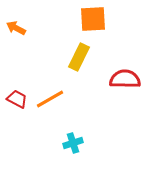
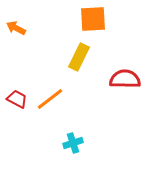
orange line: rotated 8 degrees counterclockwise
